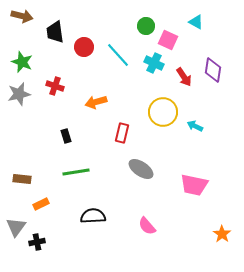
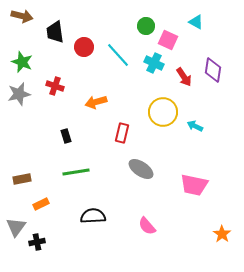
brown rectangle: rotated 18 degrees counterclockwise
